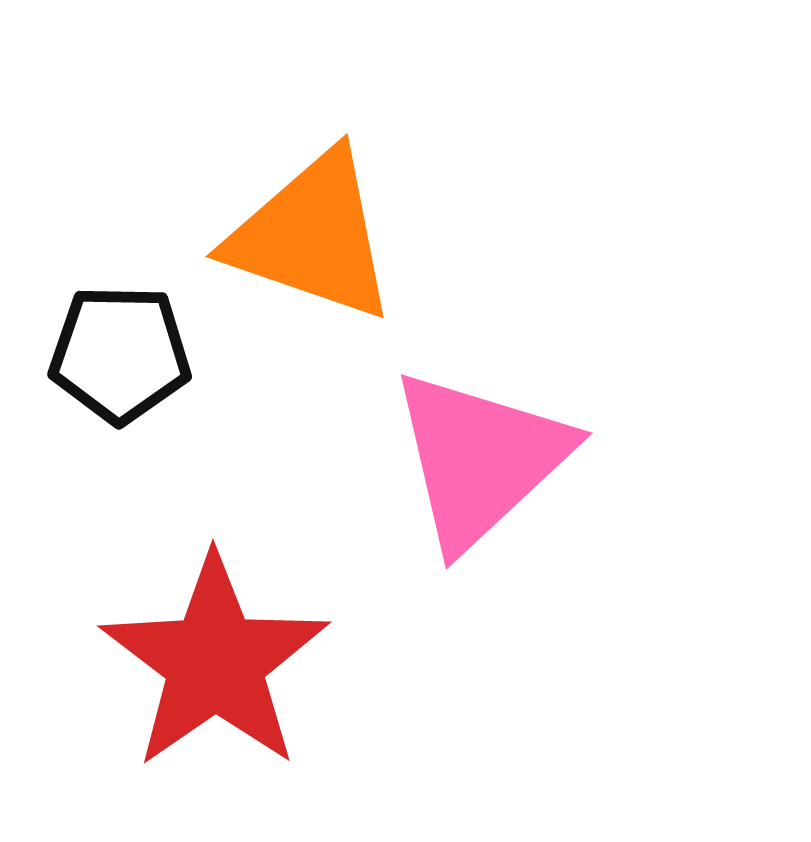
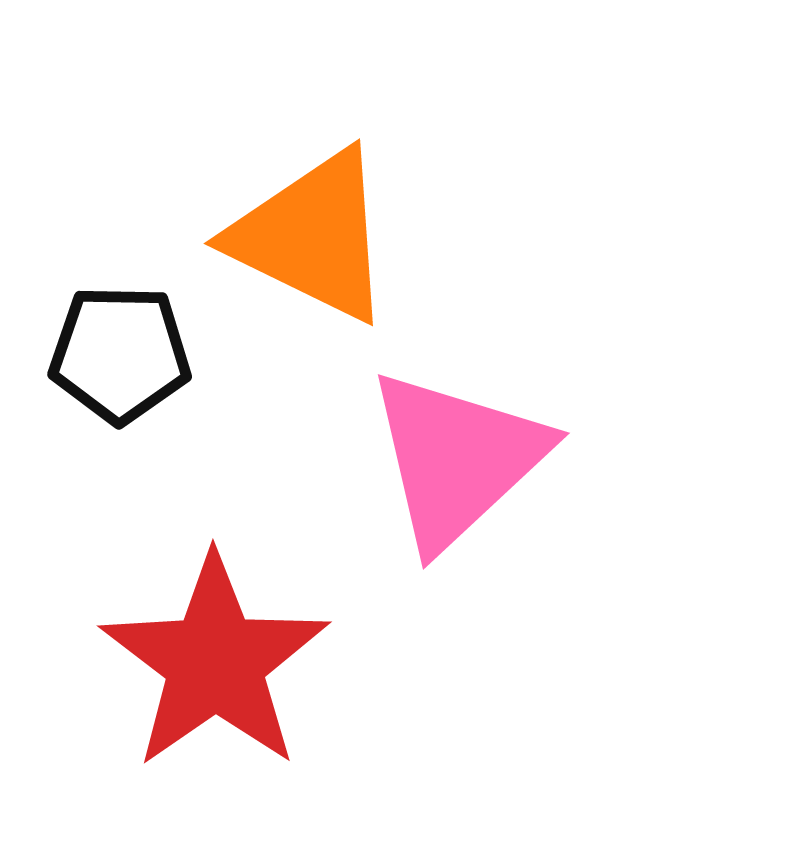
orange triangle: rotated 7 degrees clockwise
pink triangle: moved 23 px left
